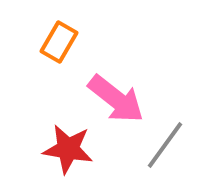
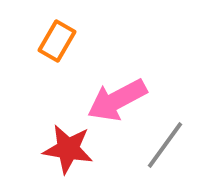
orange rectangle: moved 2 px left, 1 px up
pink arrow: moved 1 px right, 1 px down; rotated 114 degrees clockwise
